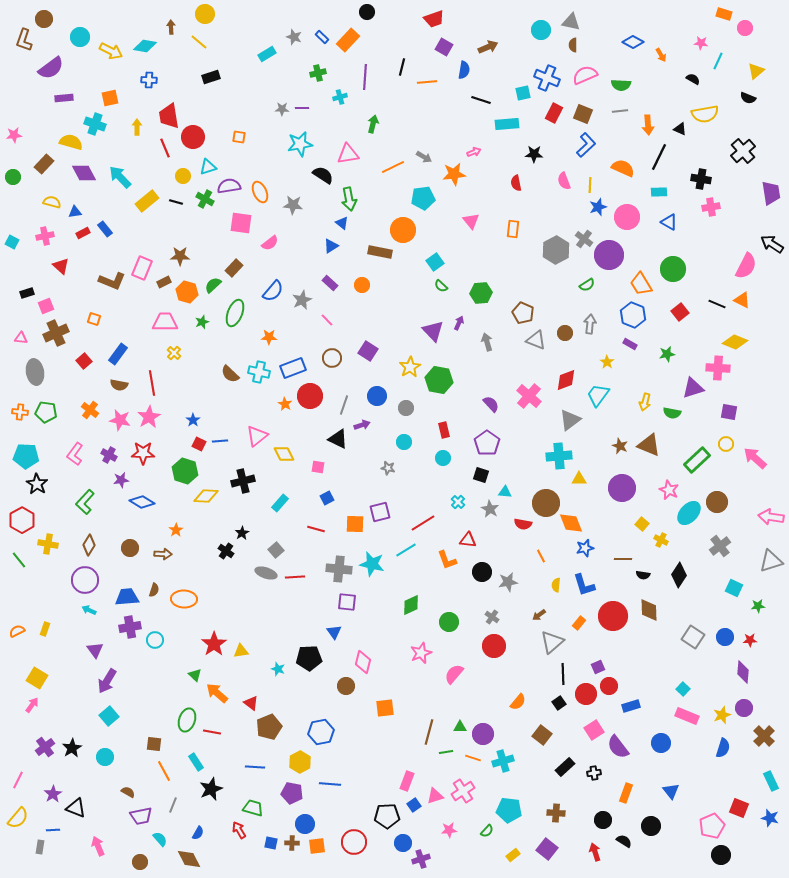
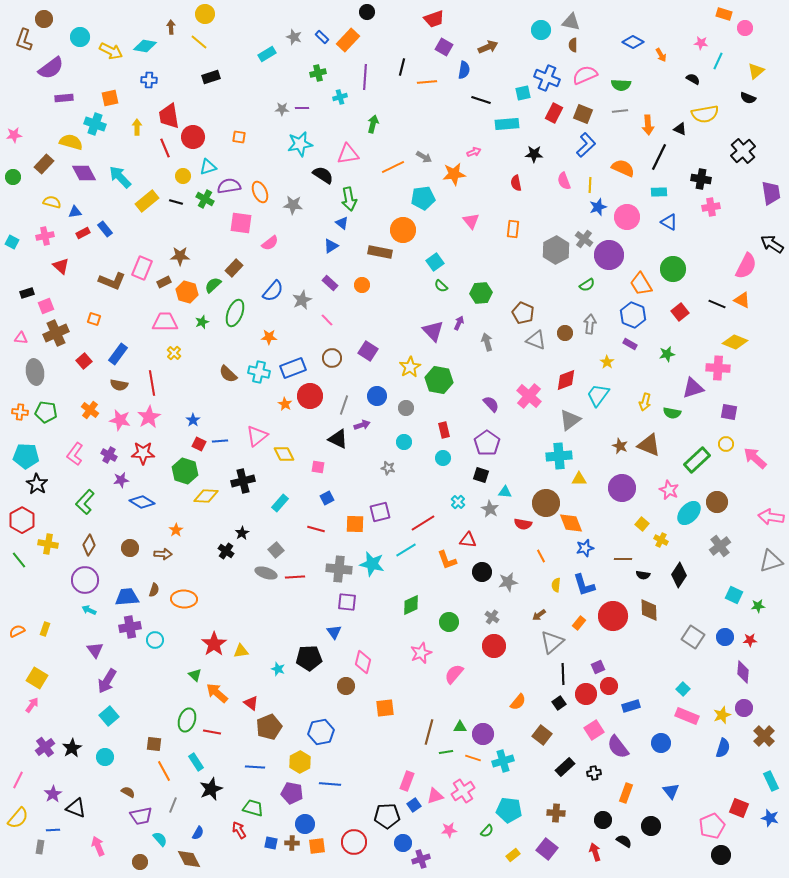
brown semicircle at (230, 374): moved 2 px left
cyan square at (734, 588): moved 7 px down
